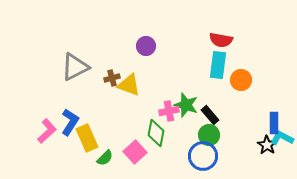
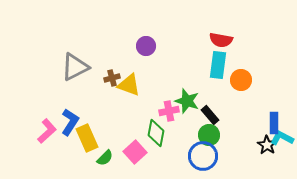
green star: moved 1 px right, 4 px up
